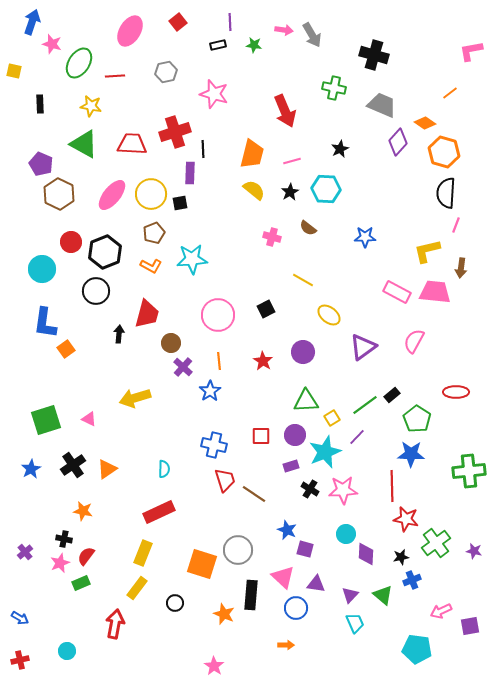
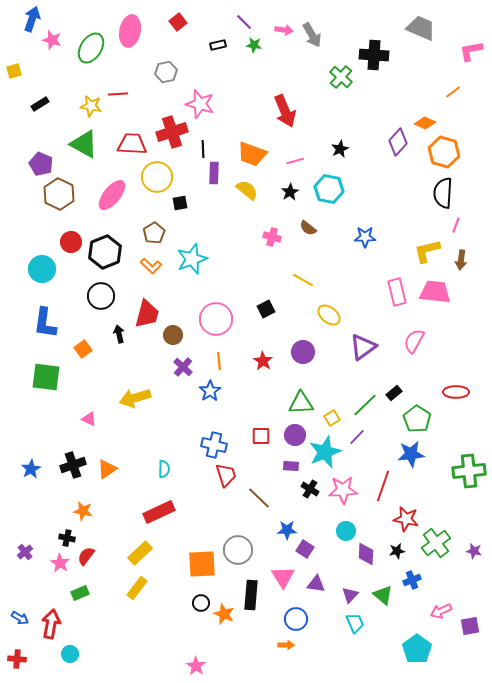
blue arrow at (32, 22): moved 3 px up
purple line at (230, 22): moved 14 px right; rotated 42 degrees counterclockwise
pink ellipse at (130, 31): rotated 20 degrees counterclockwise
pink star at (52, 44): moved 4 px up
black cross at (374, 55): rotated 12 degrees counterclockwise
green ellipse at (79, 63): moved 12 px right, 15 px up
yellow square at (14, 71): rotated 28 degrees counterclockwise
red line at (115, 76): moved 3 px right, 18 px down
green cross at (334, 88): moved 7 px right, 11 px up; rotated 30 degrees clockwise
orange line at (450, 93): moved 3 px right, 1 px up
pink star at (214, 94): moved 14 px left, 10 px down
black rectangle at (40, 104): rotated 60 degrees clockwise
gray trapezoid at (382, 105): moved 39 px right, 77 px up
orange diamond at (425, 123): rotated 10 degrees counterclockwise
red cross at (175, 132): moved 3 px left
orange trapezoid at (252, 154): rotated 96 degrees clockwise
pink line at (292, 161): moved 3 px right
purple rectangle at (190, 173): moved 24 px right
cyan hexagon at (326, 189): moved 3 px right; rotated 8 degrees clockwise
yellow semicircle at (254, 190): moved 7 px left
black semicircle at (446, 193): moved 3 px left
yellow circle at (151, 194): moved 6 px right, 17 px up
brown pentagon at (154, 233): rotated 10 degrees counterclockwise
cyan star at (192, 259): rotated 16 degrees counterclockwise
orange L-shape at (151, 266): rotated 15 degrees clockwise
brown arrow at (461, 268): moved 8 px up
black circle at (96, 291): moved 5 px right, 5 px down
pink rectangle at (397, 292): rotated 48 degrees clockwise
pink circle at (218, 315): moved 2 px left, 4 px down
black arrow at (119, 334): rotated 18 degrees counterclockwise
brown circle at (171, 343): moved 2 px right, 8 px up
orange square at (66, 349): moved 17 px right
black rectangle at (392, 395): moved 2 px right, 2 px up
green triangle at (306, 401): moved 5 px left, 2 px down
green line at (365, 405): rotated 8 degrees counterclockwise
green square at (46, 420): moved 43 px up; rotated 24 degrees clockwise
blue star at (411, 454): rotated 8 degrees counterclockwise
black cross at (73, 465): rotated 15 degrees clockwise
purple rectangle at (291, 466): rotated 21 degrees clockwise
red trapezoid at (225, 480): moved 1 px right, 5 px up
red line at (392, 486): moved 9 px left; rotated 20 degrees clockwise
brown line at (254, 494): moved 5 px right, 4 px down; rotated 10 degrees clockwise
blue star at (287, 530): rotated 24 degrees counterclockwise
cyan circle at (346, 534): moved 3 px up
black cross at (64, 539): moved 3 px right, 1 px up
purple square at (305, 549): rotated 18 degrees clockwise
yellow rectangle at (143, 553): moved 3 px left; rotated 25 degrees clockwise
black star at (401, 557): moved 4 px left, 6 px up
pink star at (60, 563): rotated 18 degrees counterclockwise
orange square at (202, 564): rotated 20 degrees counterclockwise
pink triangle at (283, 577): rotated 15 degrees clockwise
green rectangle at (81, 583): moved 1 px left, 10 px down
black circle at (175, 603): moved 26 px right
blue circle at (296, 608): moved 11 px down
red arrow at (115, 624): moved 64 px left
cyan pentagon at (417, 649): rotated 28 degrees clockwise
cyan circle at (67, 651): moved 3 px right, 3 px down
red cross at (20, 660): moved 3 px left, 1 px up; rotated 18 degrees clockwise
pink star at (214, 666): moved 18 px left
